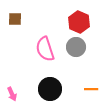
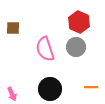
brown square: moved 2 px left, 9 px down
orange line: moved 2 px up
